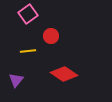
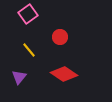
red circle: moved 9 px right, 1 px down
yellow line: moved 1 px right, 1 px up; rotated 56 degrees clockwise
purple triangle: moved 3 px right, 3 px up
